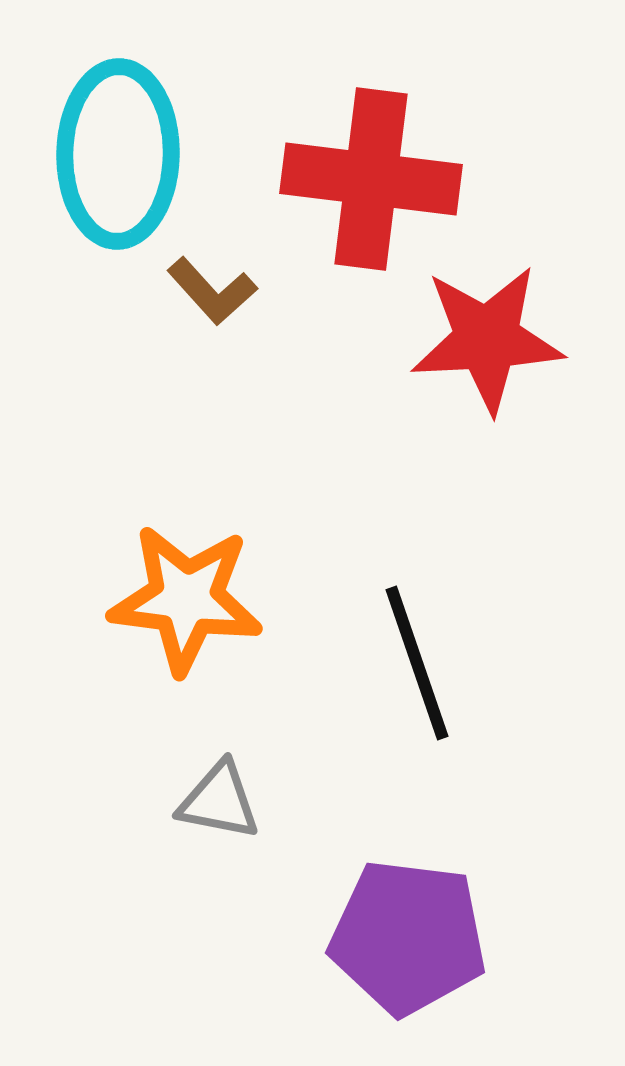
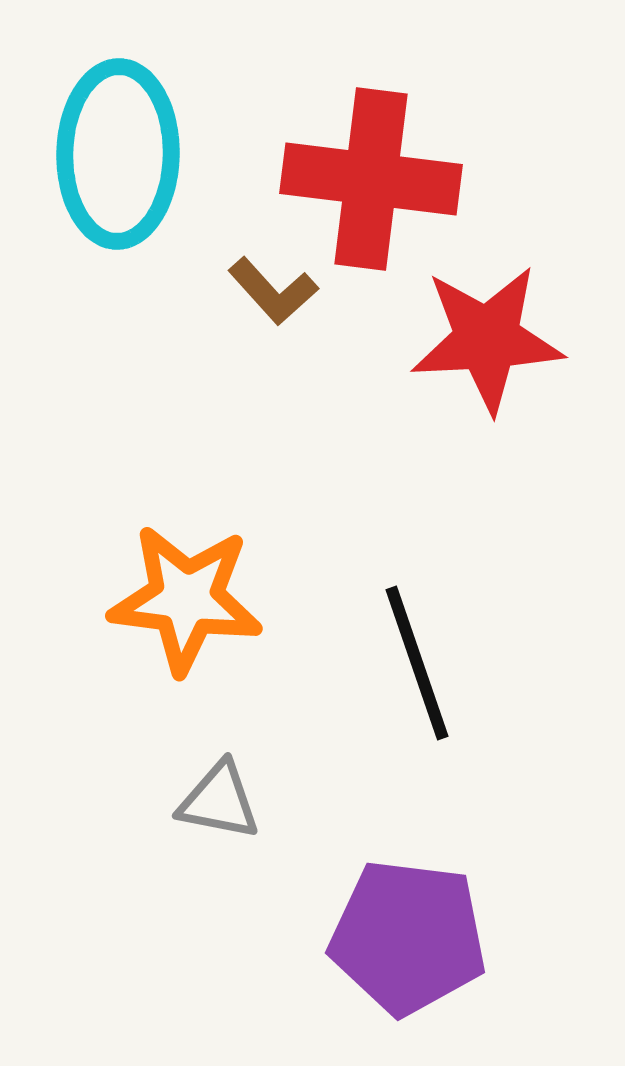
brown L-shape: moved 61 px right
